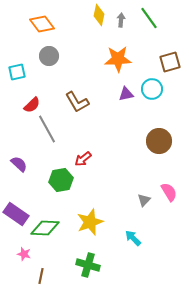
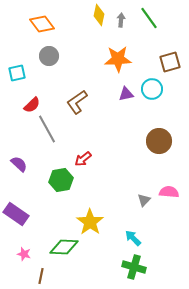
cyan square: moved 1 px down
brown L-shape: rotated 85 degrees clockwise
pink semicircle: rotated 54 degrees counterclockwise
yellow star: rotated 16 degrees counterclockwise
green diamond: moved 19 px right, 19 px down
green cross: moved 46 px right, 2 px down
